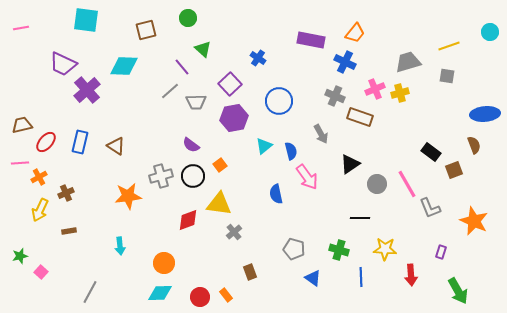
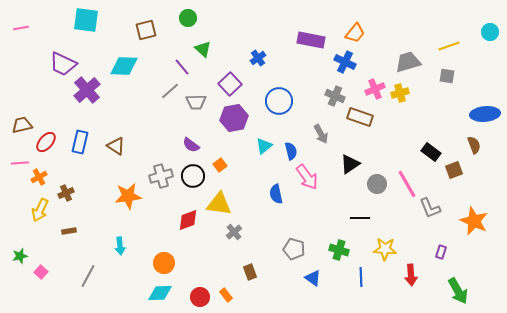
blue cross at (258, 58): rotated 21 degrees clockwise
gray line at (90, 292): moved 2 px left, 16 px up
